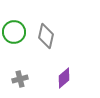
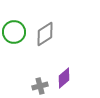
gray diamond: moved 1 px left, 2 px up; rotated 45 degrees clockwise
gray cross: moved 20 px right, 7 px down
